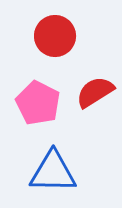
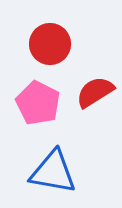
red circle: moved 5 px left, 8 px down
blue triangle: rotated 9 degrees clockwise
